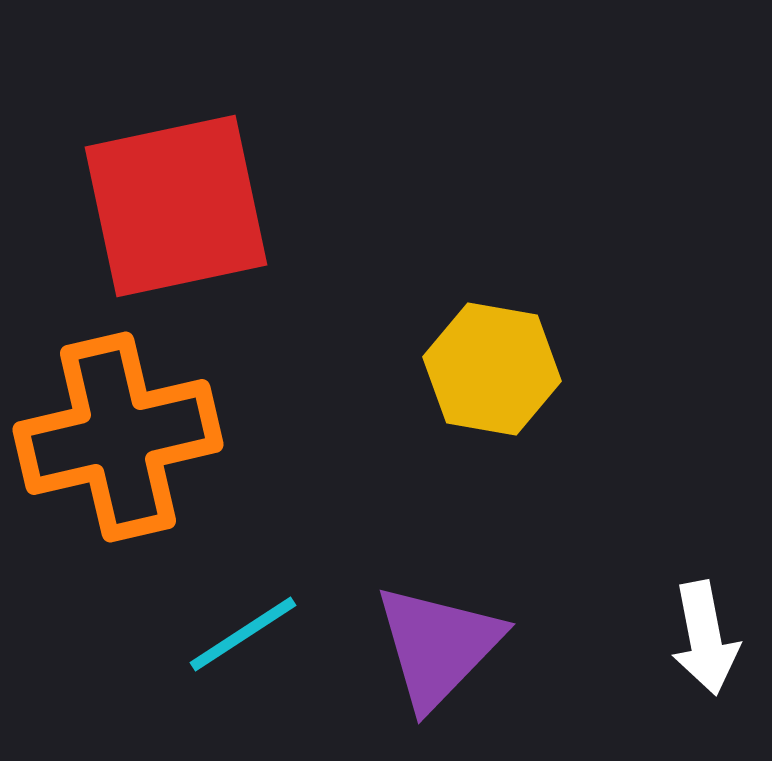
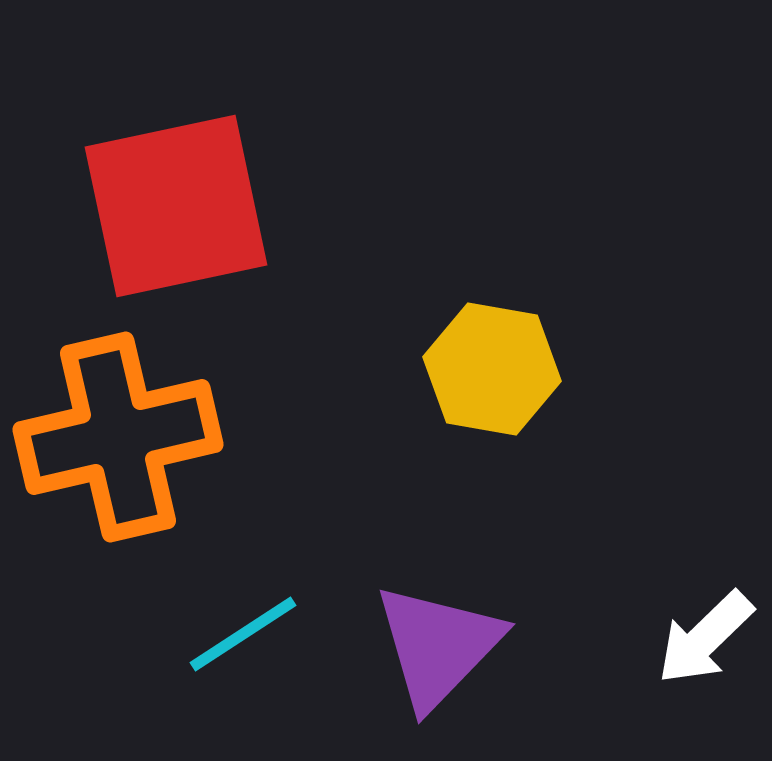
white arrow: rotated 57 degrees clockwise
